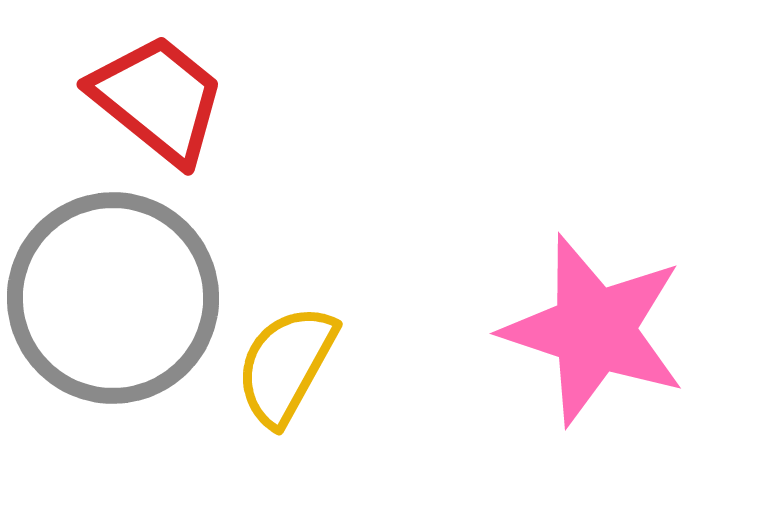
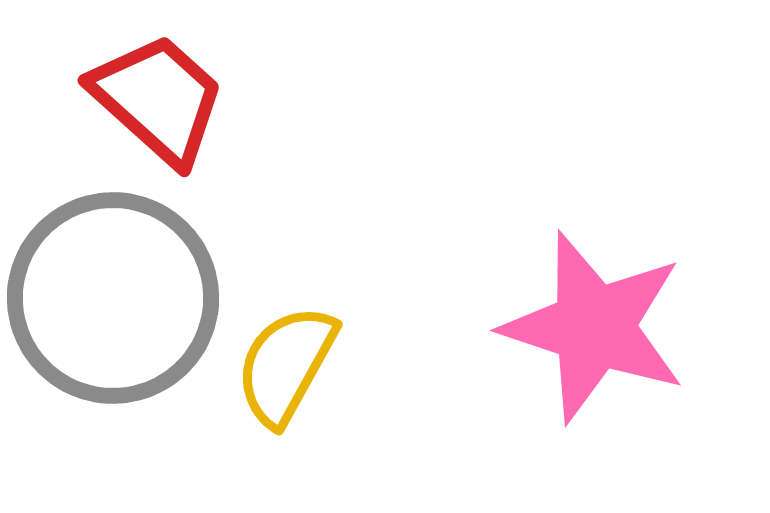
red trapezoid: rotated 3 degrees clockwise
pink star: moved 3 px up
